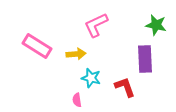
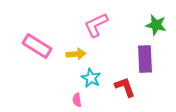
cyan star: rotated 12 degrees clockwise
